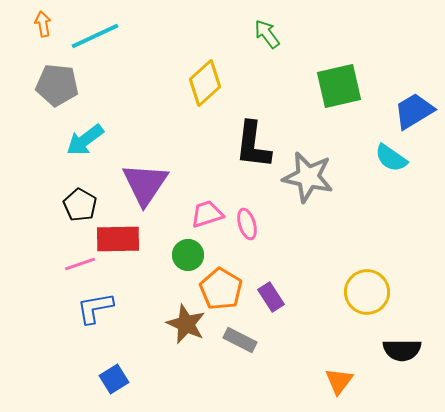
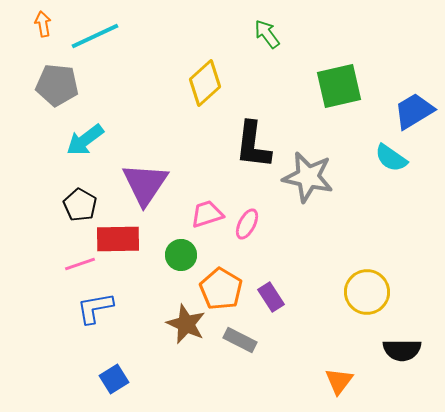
pink ellipse: rotated 44 degrees clockwise
green circle: moved 7 px left
